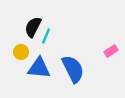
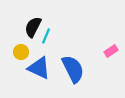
blue triangle: rotated 20 degrees clockwise
